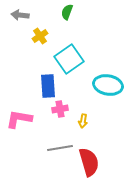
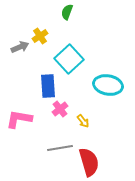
gray arrow: moved 32 px down; rotated 150 degrees clockwise
cyan square: rotated 8 degrees counterclockwise
pink cross: rotated 28 degrees counterclockwise
yellow arrow: rotated 48 degrees counterclockwise
